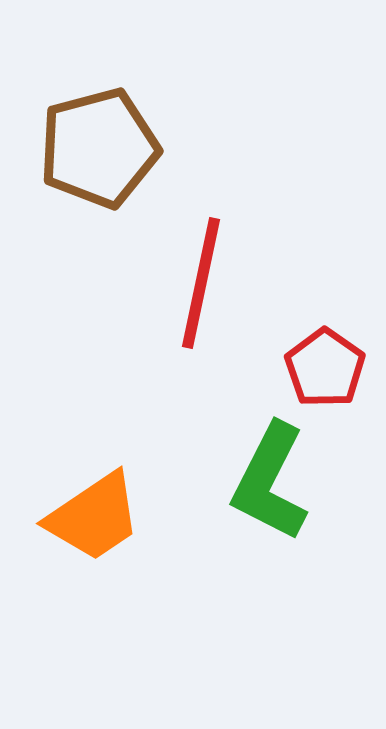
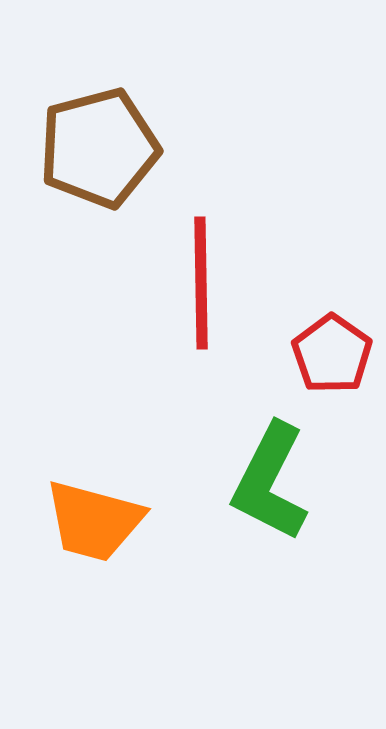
red line: rotated 13 degrees counterclockwise
red pentagon: moved 7 px right, 14 px up
orange trapezoid: moved 4 px down; rotated 49 degrees clockwise
